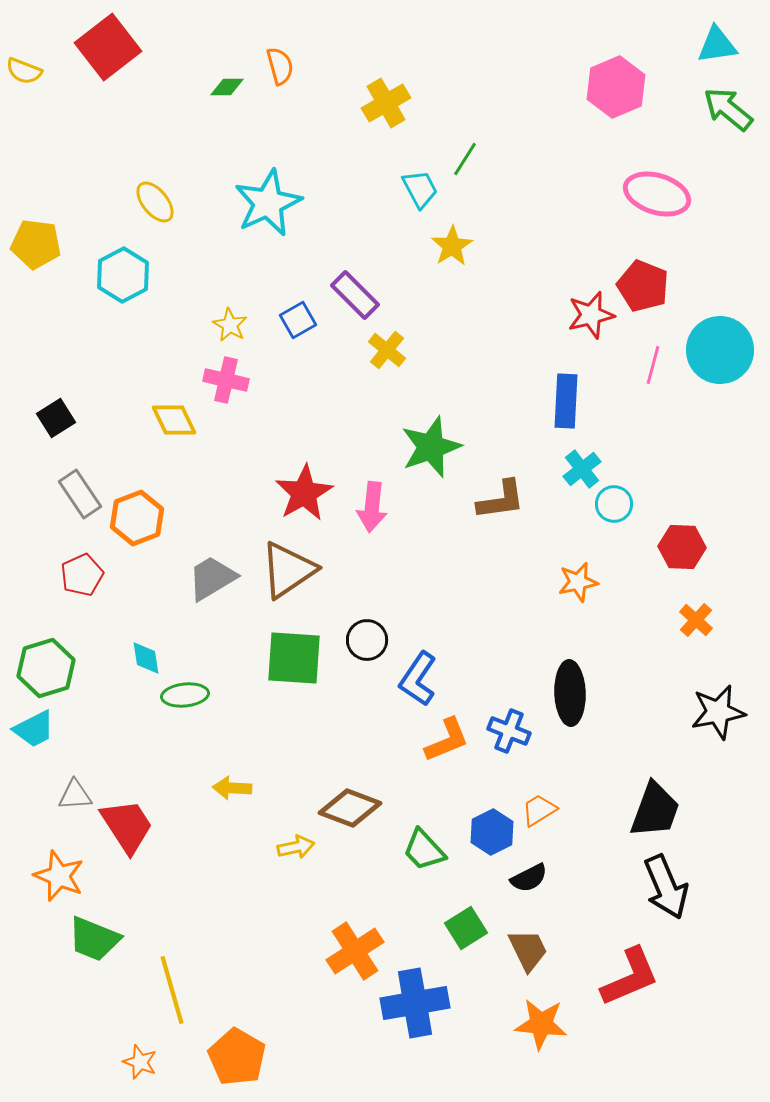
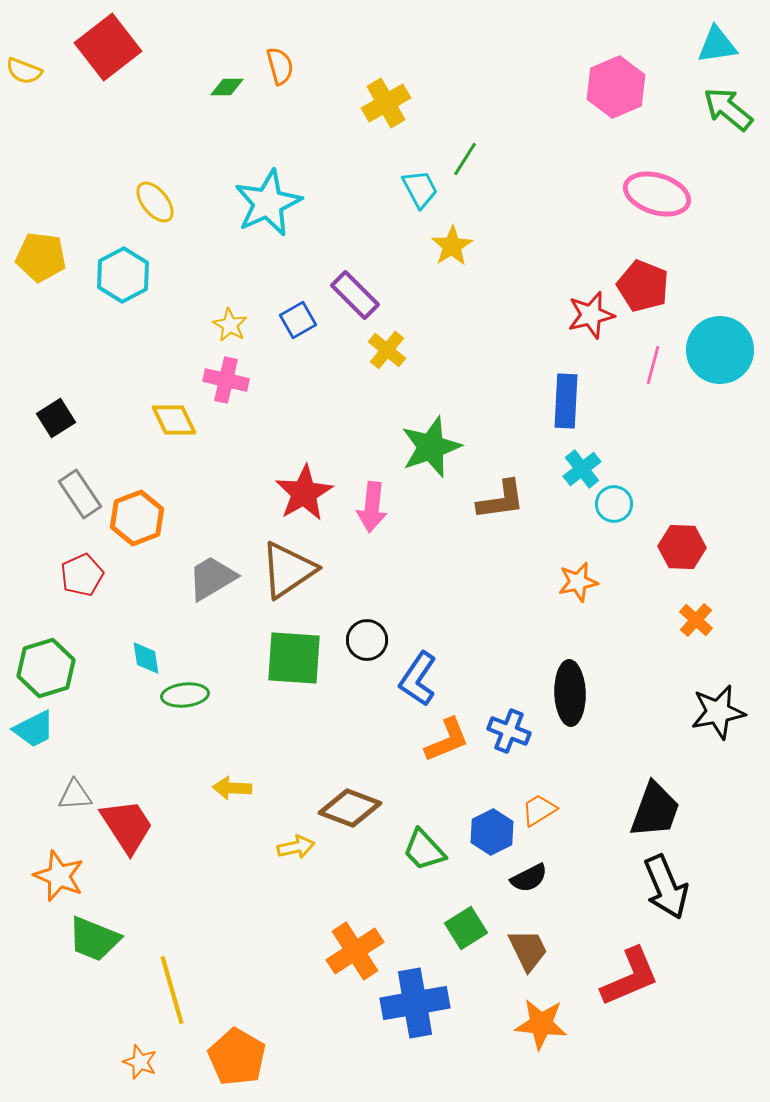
yellow pentagon at (36, 244): moved 5 px right, 13 px down
